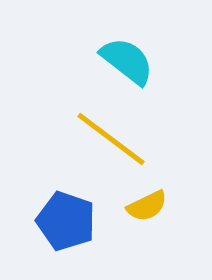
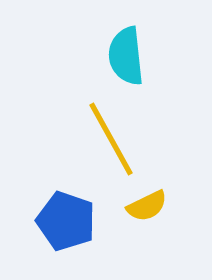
cyan semicircle: moved 1 px left, 5 px up; rotated 134 degrees counterclockwise
yellow line: rotated 24 degrees clockwise
